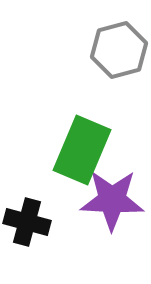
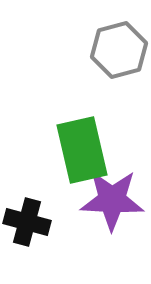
green rectangle: rotated 36 degrees counterclockwise
